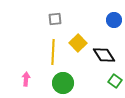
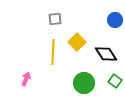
blue circle: moved 1 px right
yellow square: moved 1 px left, 1 px up
black diamond: moved 2 px right, 1 px up
pink arrow: rotated 16 degrees clockwise
green circle: moved 21 px right
